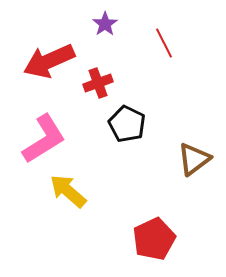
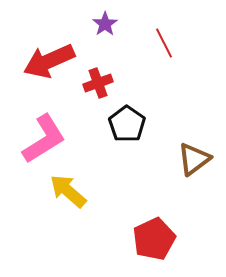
black pentagon: rotated 9 degrees clockwise
